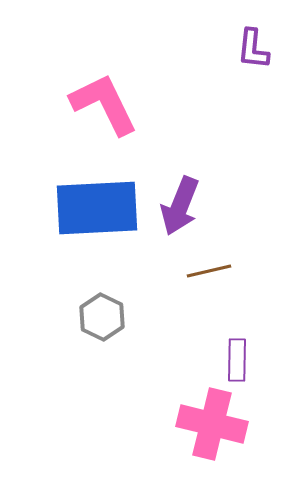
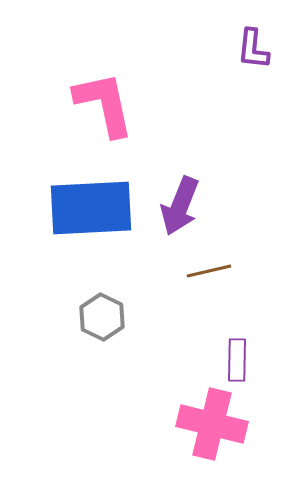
pink L-shape: rotated 14 degrees clockwise
blue rectangle: moved 6 px left
